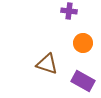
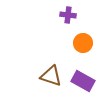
purple cross: moved 1 px left, 4 px down
brown triangle: moved 4 px right, 12 px down
